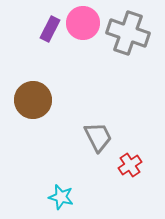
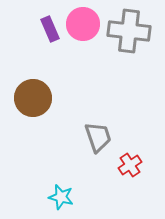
pink circle: moved 1 px down
purple rectangle: rotated 50 degrees counterclockwise
gray cross: moved 1 px right, 2 px up; rotated 12 degrees counterclockwise
brown circle: moved 2 px up
gray trapezoid: rotated 8 degrees clockwise
